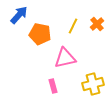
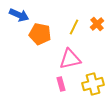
blue arrow: rotated 72 degrees clockwise
yellow line: moved 1 px right, 1 px down
pink triangle: moved 5 px right, 1 px down
pink rectangle: moved 8 px right, 2 px up
